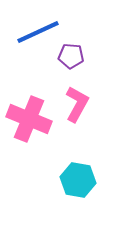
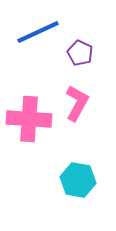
purple pentagon: moved 9 px right, 3 px up; rotated 20 degrees clockwise
pink L-shape: moved 1 px up
pink cross: rotated 18 degrees counterclockwise
